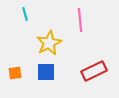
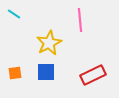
cyan line: moved 11 px left; rotated 40 degrees counterclockwise
red rectangle: moved 1 px left, 4 px down
